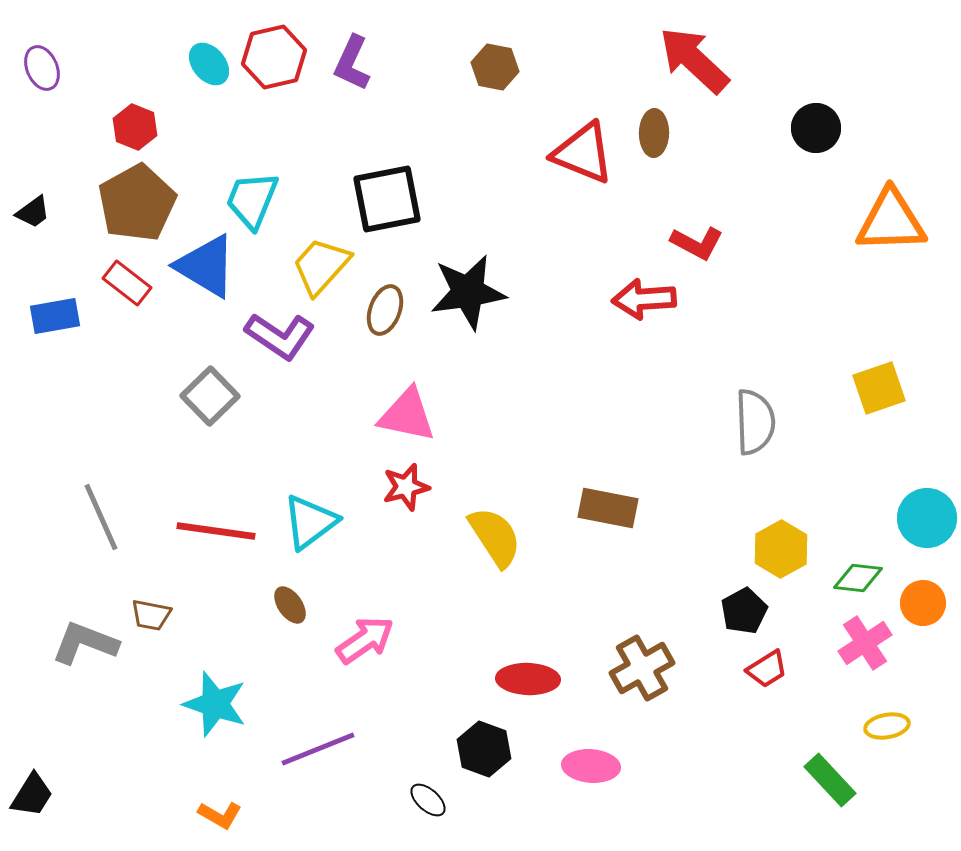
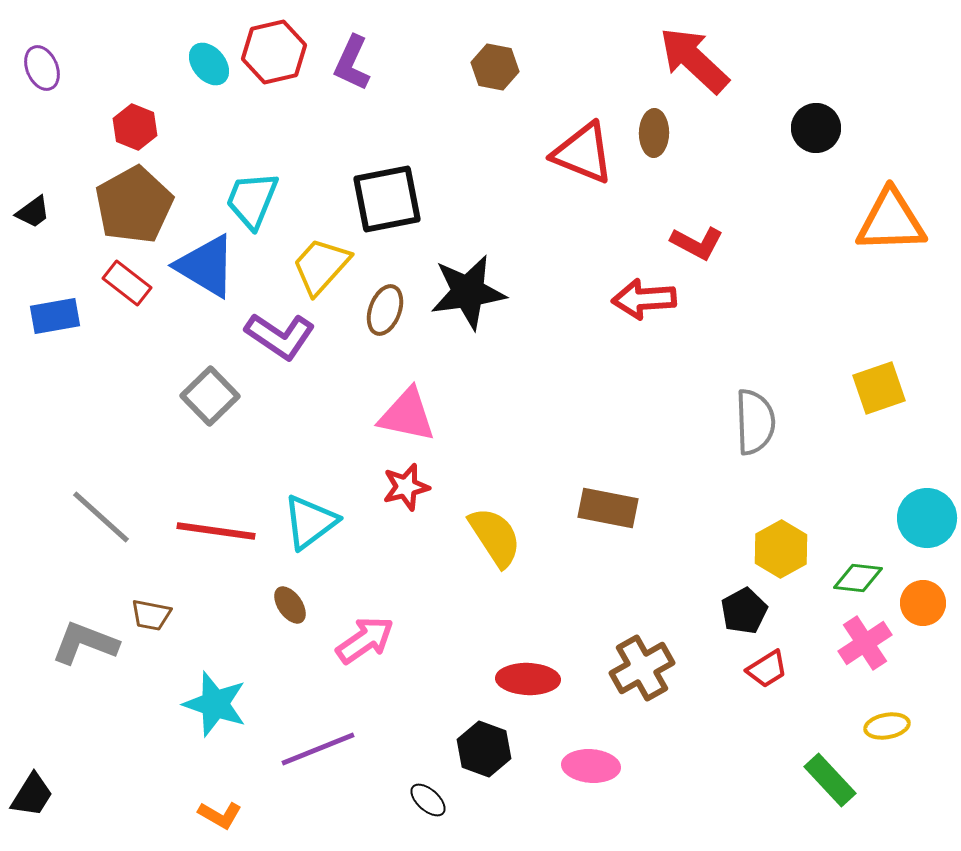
red hexagon at (274, 57): moved 5 px up
brown pentagon at (137, 203): moved 3 px left, 2 px down
gray line at (101, 517): rotated 24 degrees counterclockwise
